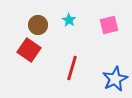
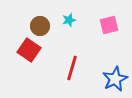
cyan star: rotated 24 degrees clockwise
brown circle: moved 2 px right, 1 px down
